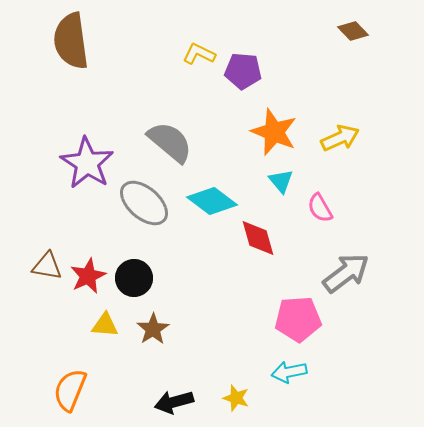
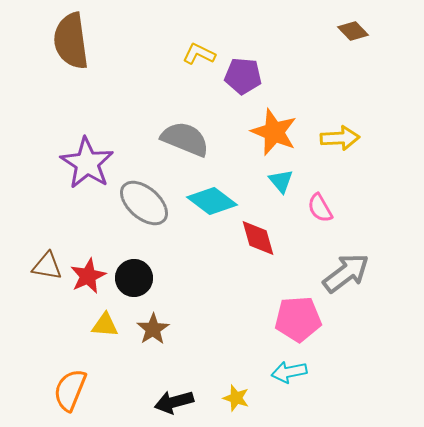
purple pentagon: moved 5 px down
yellow arrow: rotated 21 degrees clockwise
gray semicircle: moved 15 px right, 3 px up; rotated 18 degrees counterclockwise
